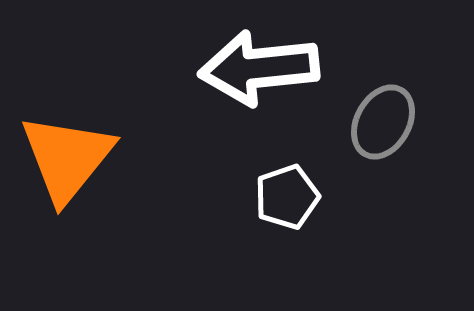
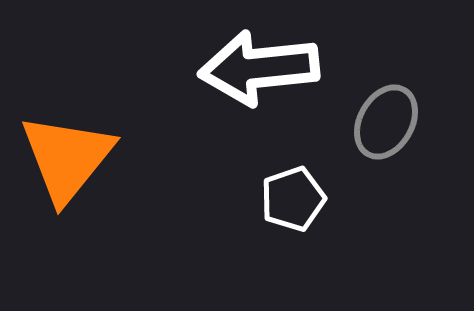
gray ellipse: moved 3 px right
white pentagon: moved 6 px right, 2 px down
